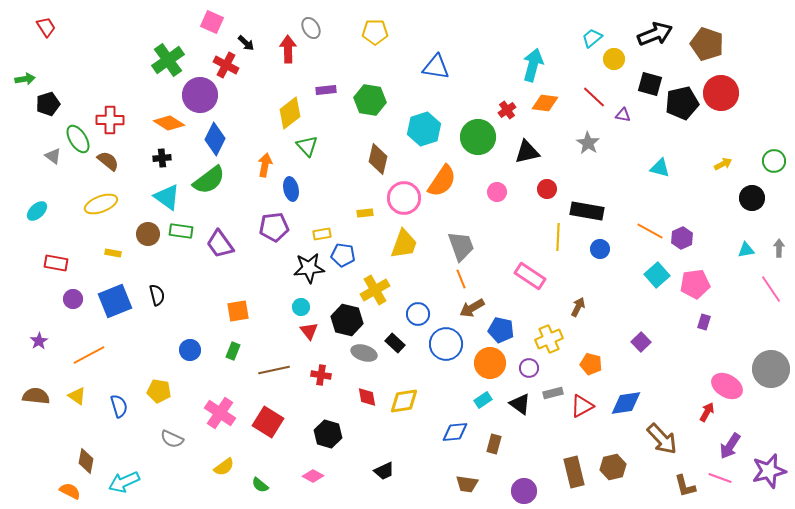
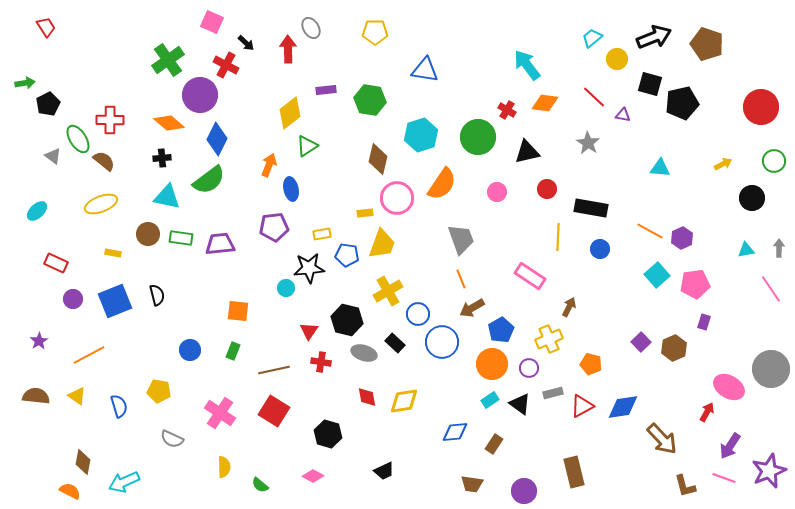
black arrow at (655, 34): moved 1 px left, 3 px down
yellow circle at (614, 59): moved 3 px right
cyan arrow at (533, 65): moved 6 px left; rotated 52 degrees counterclockwise
blue triangle at (436, 67): moved 11 px left, 3 px down
green arrow at (25, 79): moved 4 px down
red circle at (721, 93): moved 40 px right, 14 px down
black pentagon at (48, 104): rotated 10 degrees counterclockwise
red cross at (507, 110): rotated 24 degrees counterclockwise
orange diamond at (169, 123): rotated 8 degrees clockwise
cyan hexagon at (424, 129): moved 3 px left, 6 px down
blue diamond at (215, 139): moved 2 px right
green triangle at (307, 146): rotated 40 degrees clockwise
brown semicircle at (108, 161): moved 4 px left
orange arrow at (265, 165): moved 4 px right; rotated 10 degrees clockwise
cyan triangle at (660, 168): rotated 10 degrees counterclockwise
orange semicircle at (442, 181): moved 3 px down
cyan triangle at (167, 197): rotated 24 degrees counterclockwise
pink circle at (404, 198): moved 7 px left
black rectangle at (587, 211): moved 4 px right, 3 px up
green rectangle at (181, 231): moved 7 px down
purple trapezoid at (220, 244): rotated 120 degrees clockwise
yellow trapezoid at (404, 244): moved 22 px left
gray trapezoid at (461, 246): moved 7 px up
blue pentagon at (343, 255): moved 4 px right
red rectangle at (56, 263): rotated 15 degrees clockwise
yellow cross at (375, 290): moved 13 px right, 1 px down
cyan circle at (301, 307): moved 15 px left, 19 px up
brown arrow at (578, 307): moved 9 px left
orange square at (238, 311): rotated 15 degrees clockwise
blue pentagon at (501, 330): rotated 30 degrees clockwise
red triangle at (309, 331): rotated 12 degrees clockwise
blue circle at (446, 344): moved 4 px left, 2 px up
orange circle at (490, 363): moved 2 px right, 1 px down
red cross at (321, 375): moved 13 px up
pink ellipse at (727, 386): moved 2 px right, 1 px down
cyan rectangle at (483, 400): moved 7 px right
blue diamond at (626, 403): moved 3 px left, 4 px down
red square at (268, 422): moved 6 px right, 11 px up
brown rectangle at (494, 444): rotated 18 degrees clockwise
brown diamond at (86, 461): moved 3 px left, 1 px down
yellow semicircle at (224, 467): rotated 55 degrees counterclockwise
brown hexagon at (613, 467): moved 61 px right, 119 px up; rotated 10 degrees counterclockwise
purple star at (769, 471): rotated 8 degrees counterclockwise
pink line at (720, 478): moved 4 px right
brown trapezoid at (467, 484): moved 5 px right
